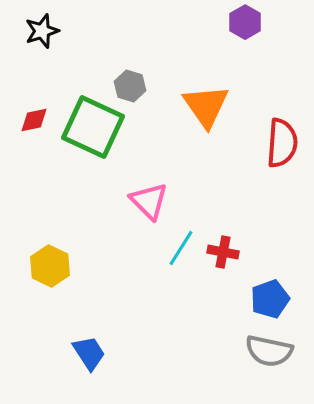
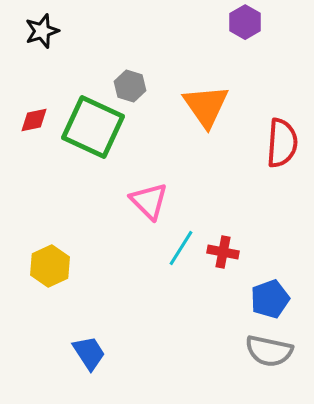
yellow hexagon: rotated 9 degrees clockwise
